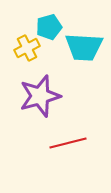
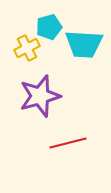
cyan trapezoid: moved 3 px up
